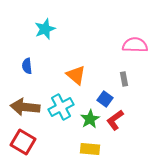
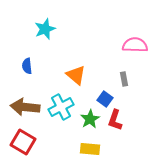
red L-shape: rotated 35 degrees counterclockwise
